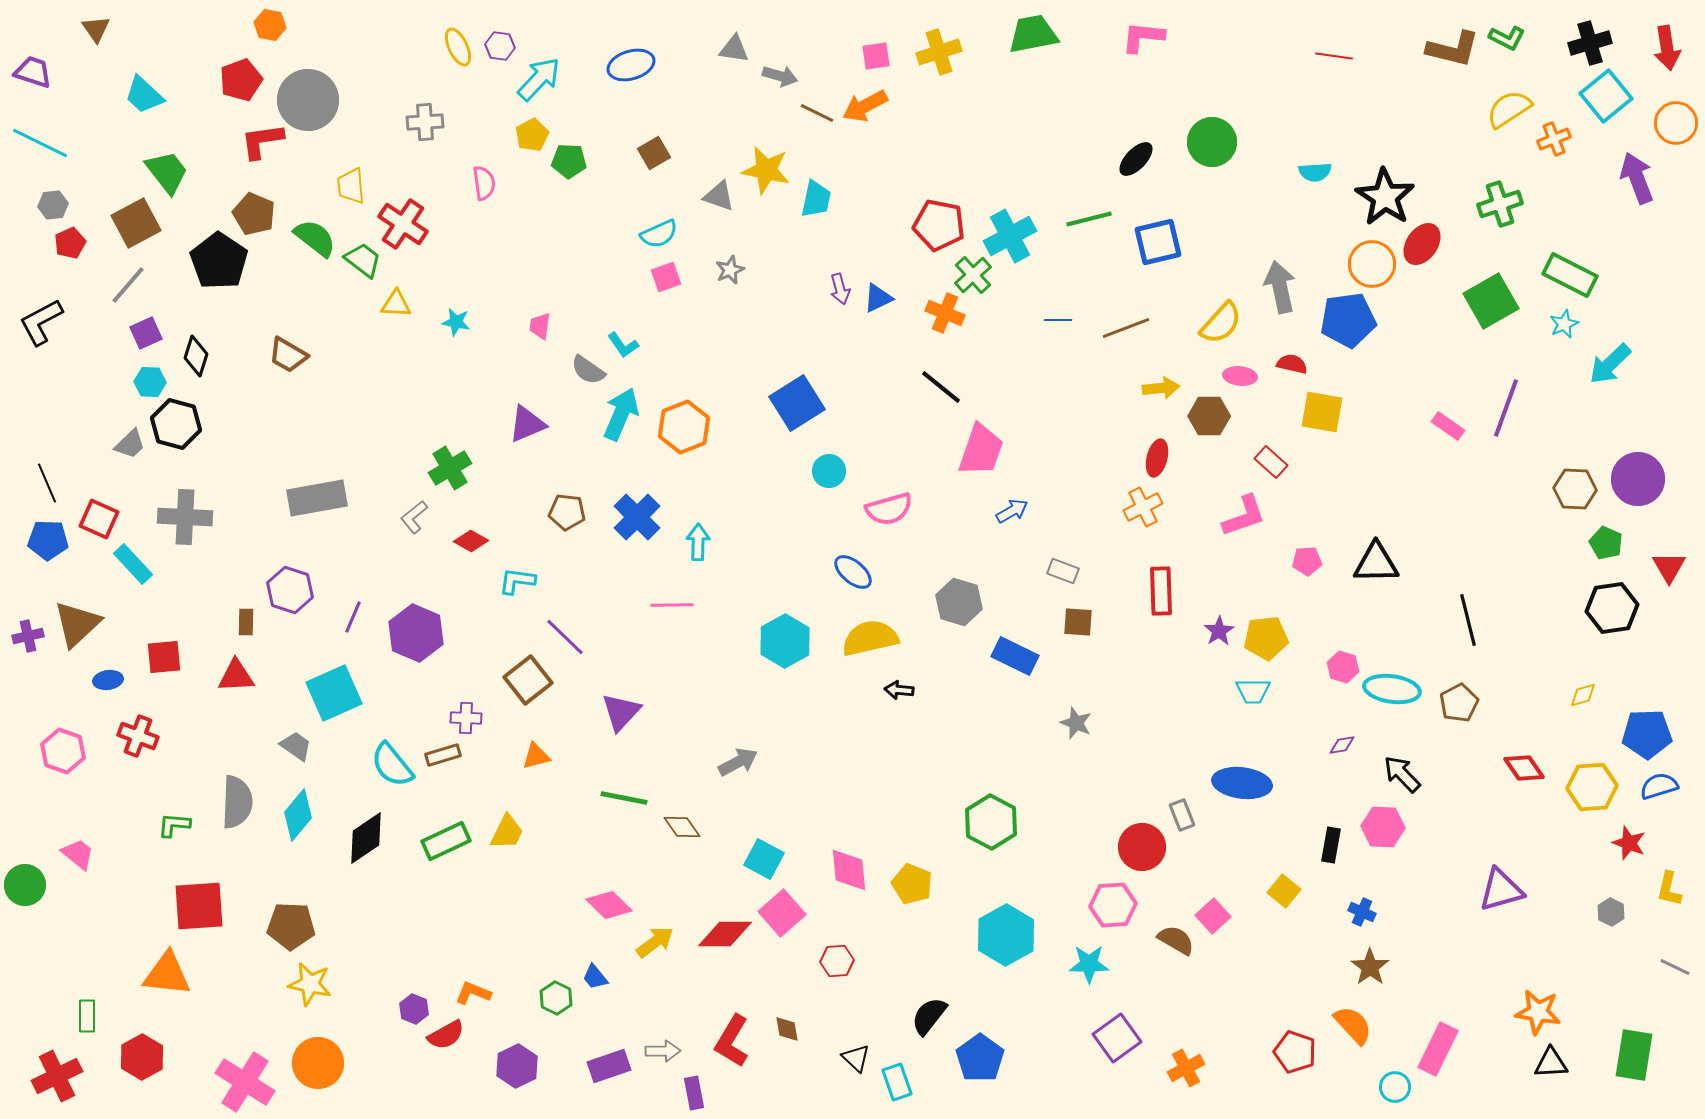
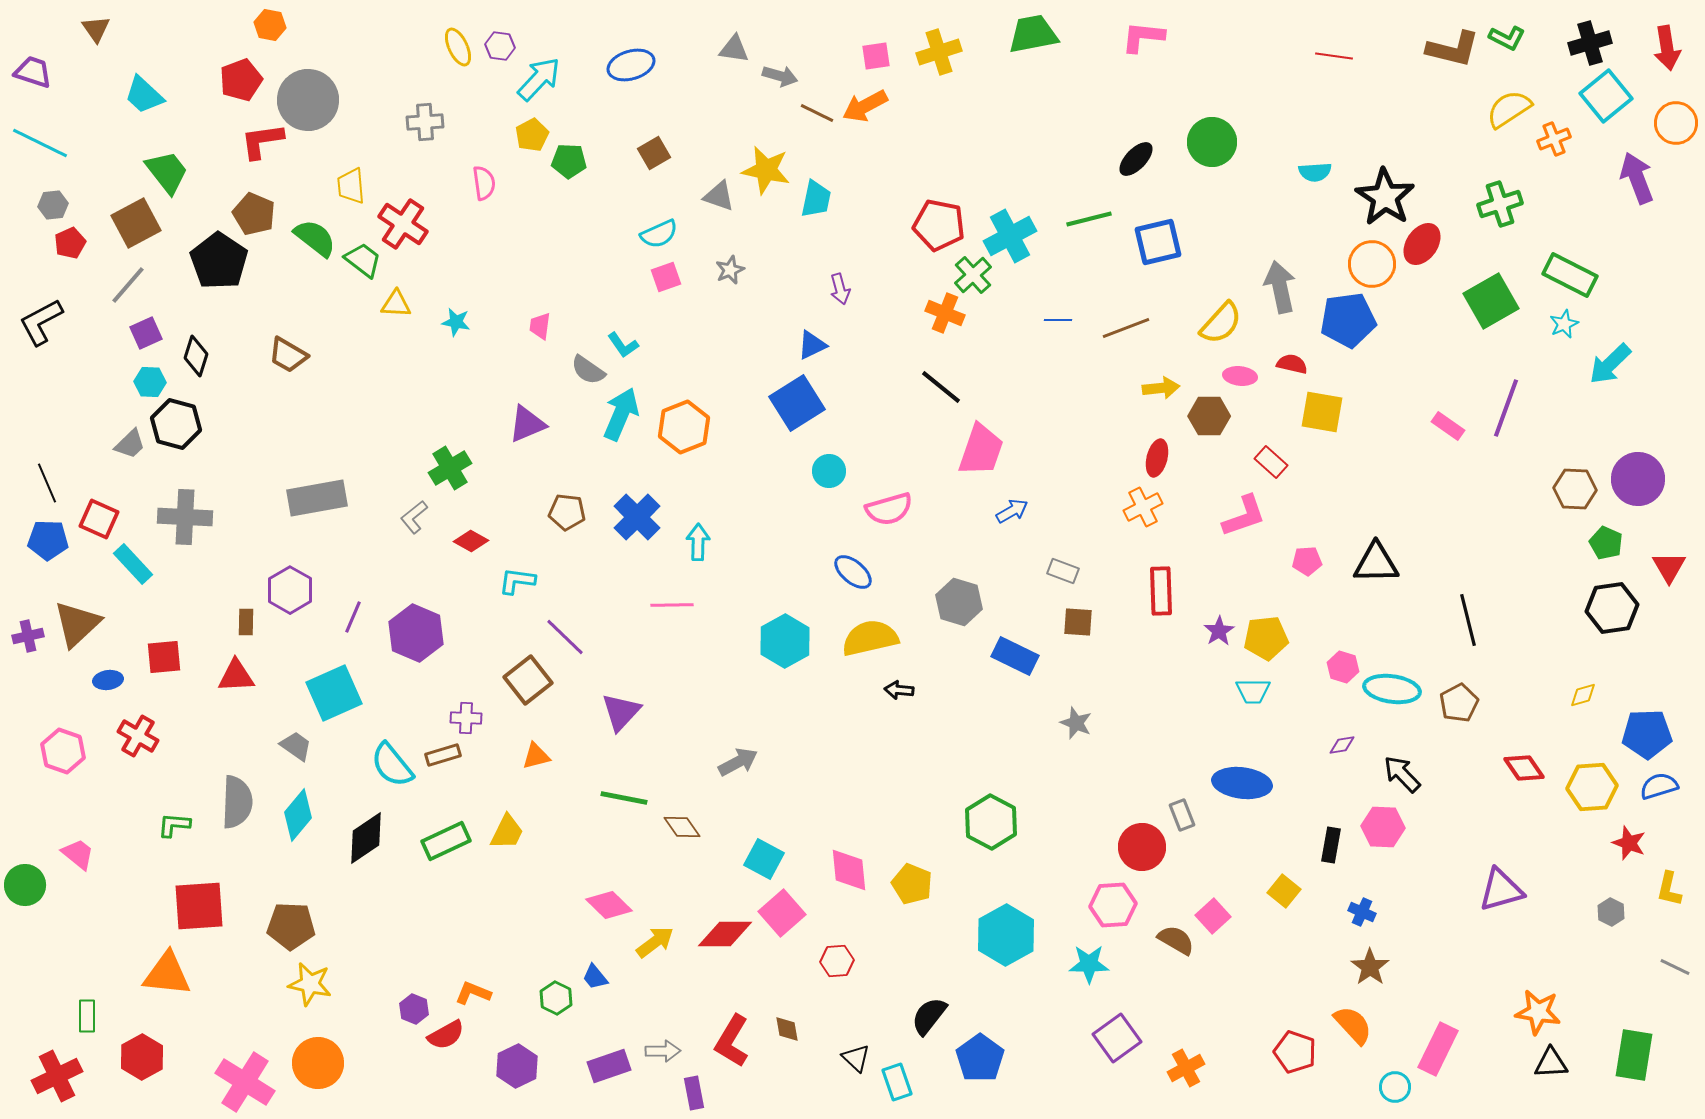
blue triangle at (878, 298): moved 66 px left, 47 px down
purple hexagon at (290, 590): rotated 12 degrees clockwise
red cross at (138, 736): rotated 9 degrees clockwise
